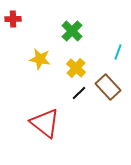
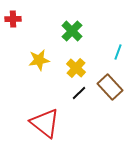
yellow star: moved 1 px left, 1 px down; rotated 20 degrees counterclockwise
brown rectangle: moved 2 px right
